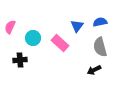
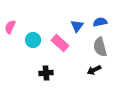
cyan circle: moved 2 px down
black cross: moved 26 px right, 13 px down
